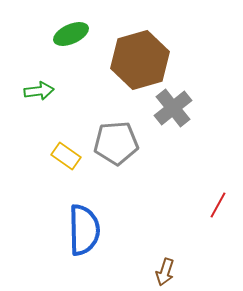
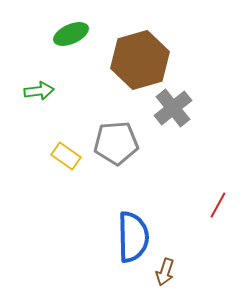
blue semicircle: moved 49 px right, 7 px down
